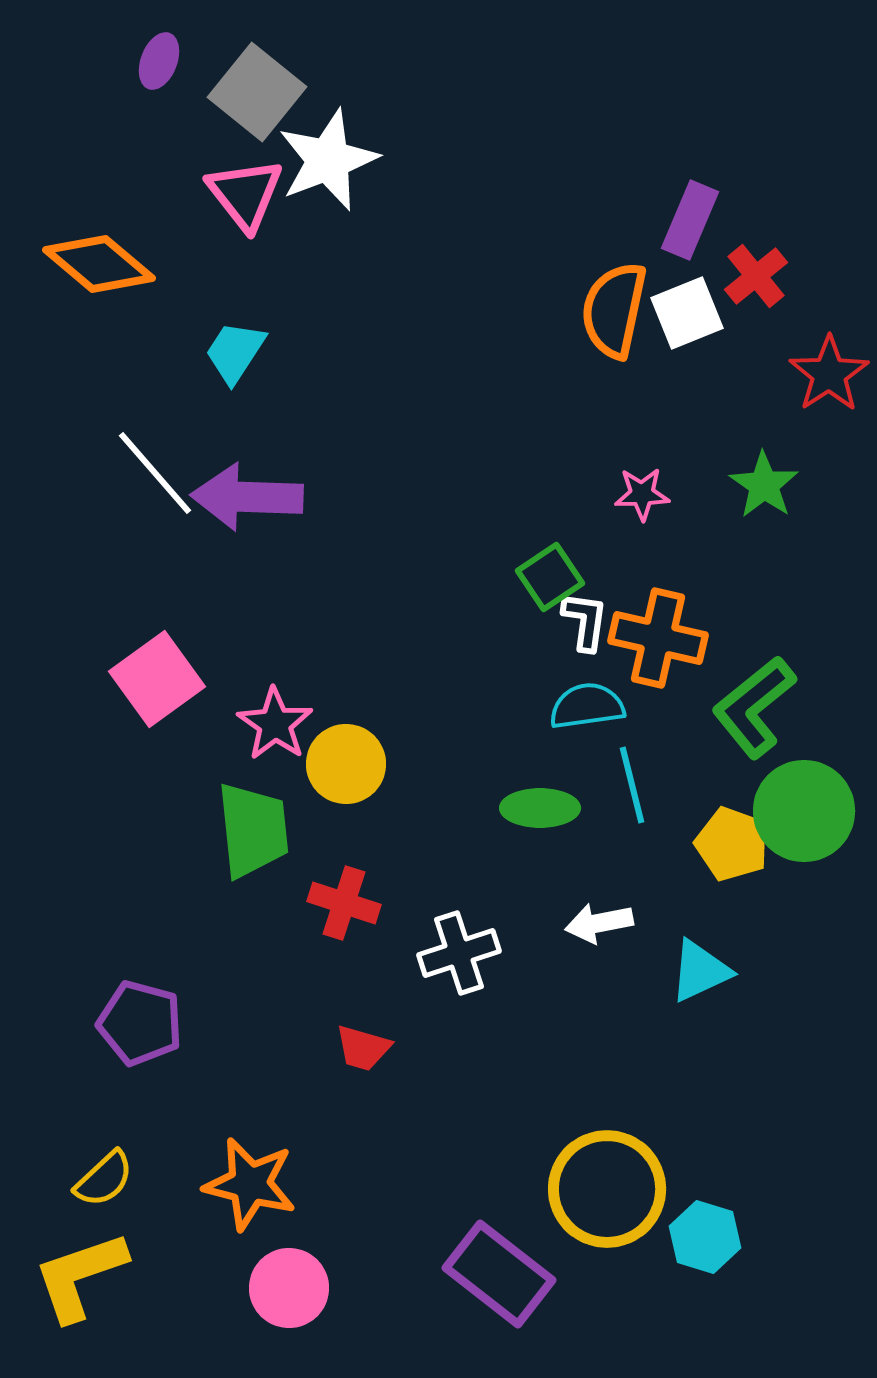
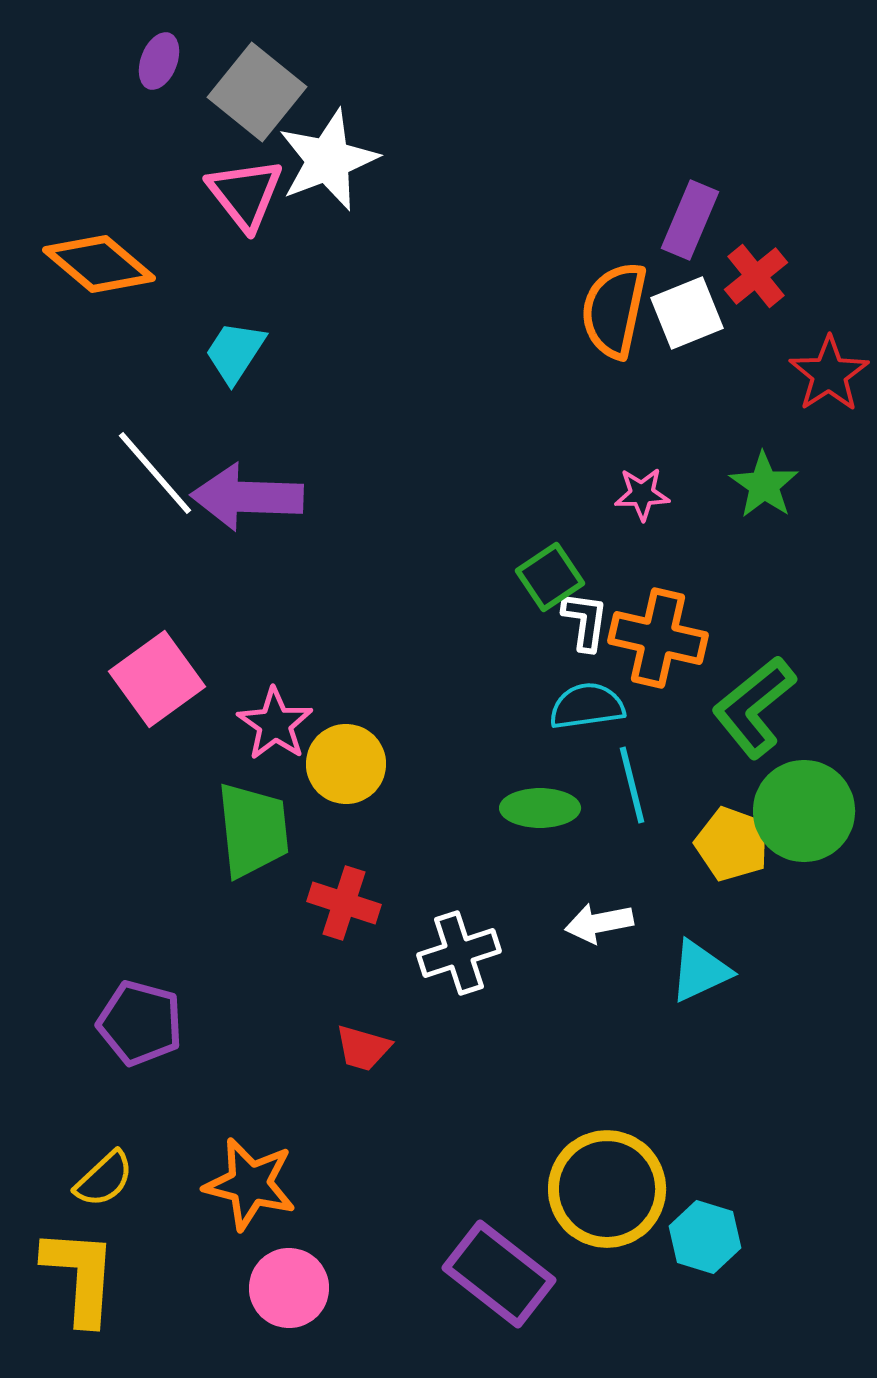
yellow L-shape at (80, 1276): rotated 113 degrees clockwise
